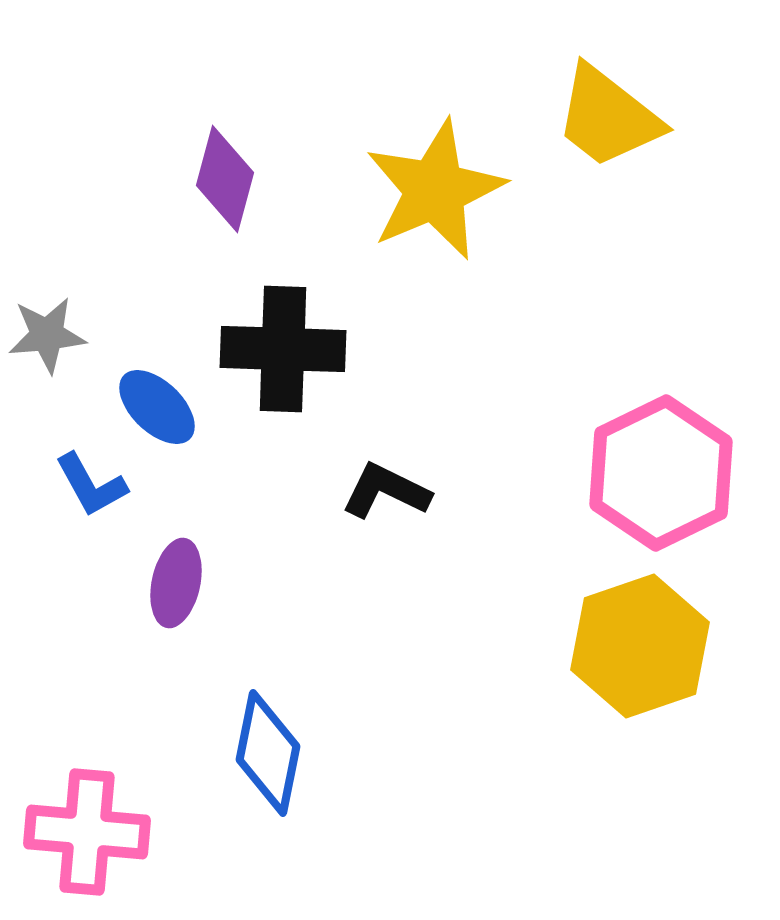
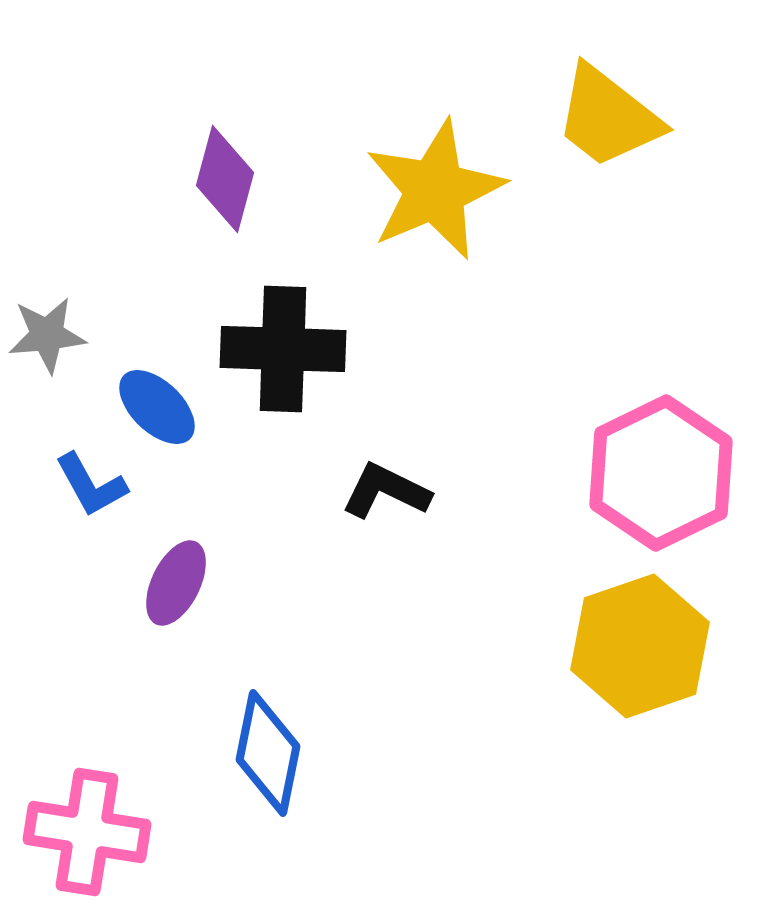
purple ellipse: rotated 14 degrees clockwise
pink cross: rotated 4 degrees clockwise
